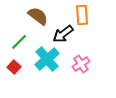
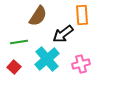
brown semicircle: rotated 85 degrees clockwise
green line: rotated 36 degrees clockwise
pink cross: rotated 18 degrees clockwise
